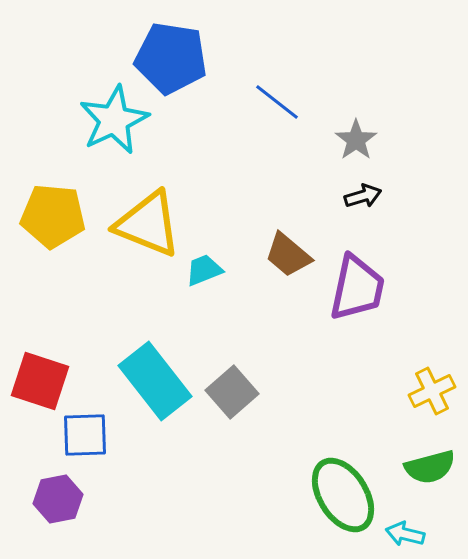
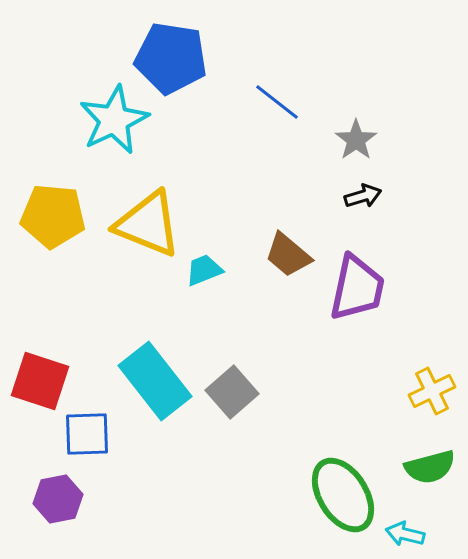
blue square: moved 2 px right, 1 px up
